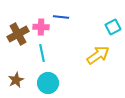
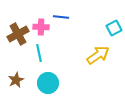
cyan square: moved 1 px right, 1 px down
cyan line: moved 3 px left
